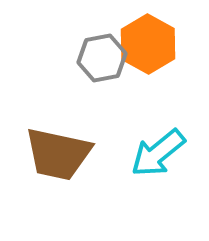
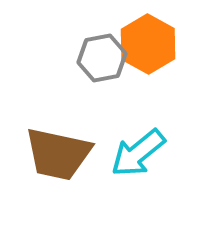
cyan arrow: moved 20 px left
